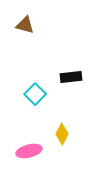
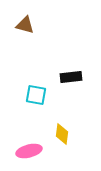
cyan square: moved 1 px right, 1 px down; rotated 35 degrees counterclockwise
yellow diamond: rotated 20 degrees counterclockwise
